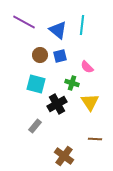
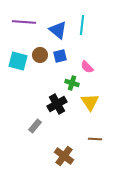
purple line: rotated 25 degrees counterclockwise
cyan square: moved 18 px left, 23 px up
